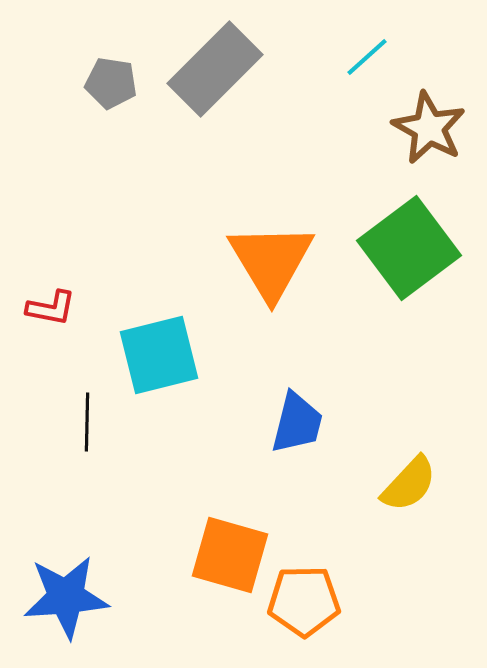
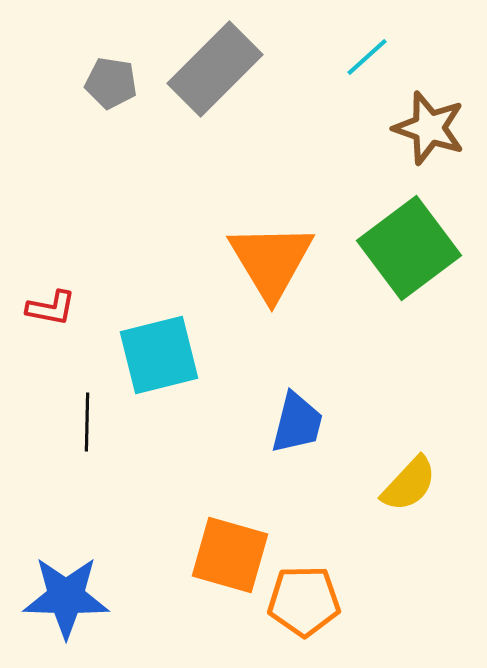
brown star: rotated 10 degrees counterclockwise
blue star: rotated 6 degrees clockwise
